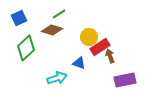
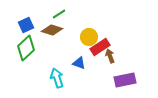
blue square: moved 7 px right, 7 px down
cyan arrow: rotated 90 degrees counterclockwise
